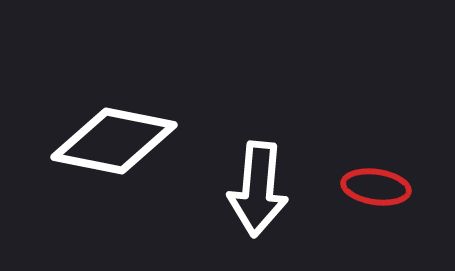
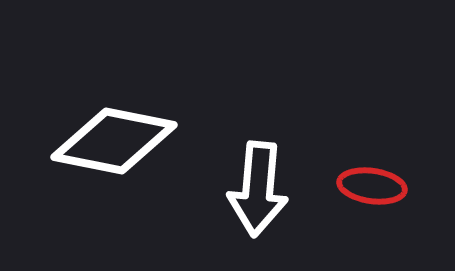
red ellipse: moved 4 px left, 1 px up
